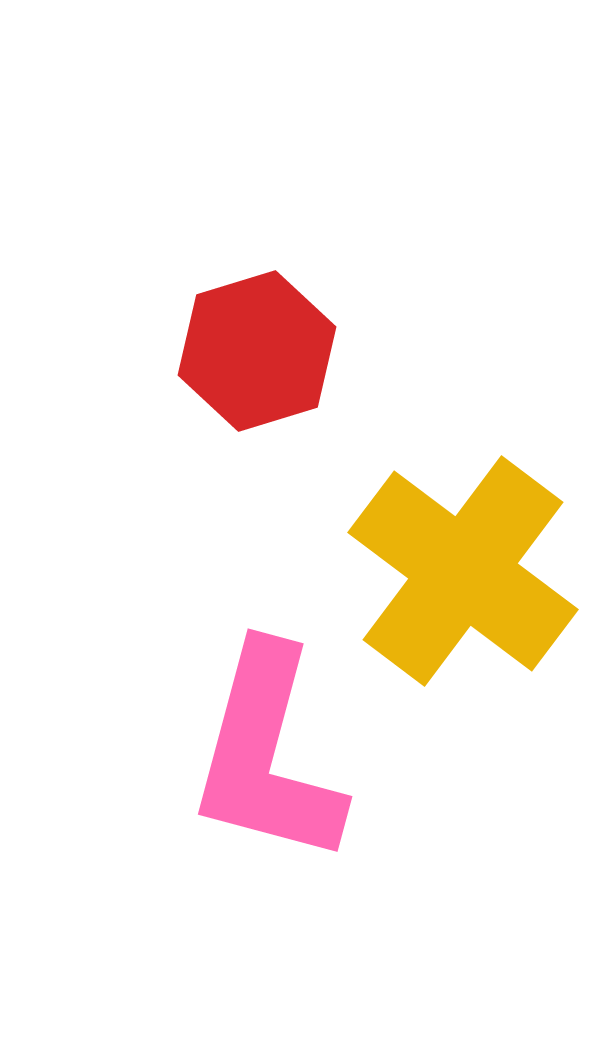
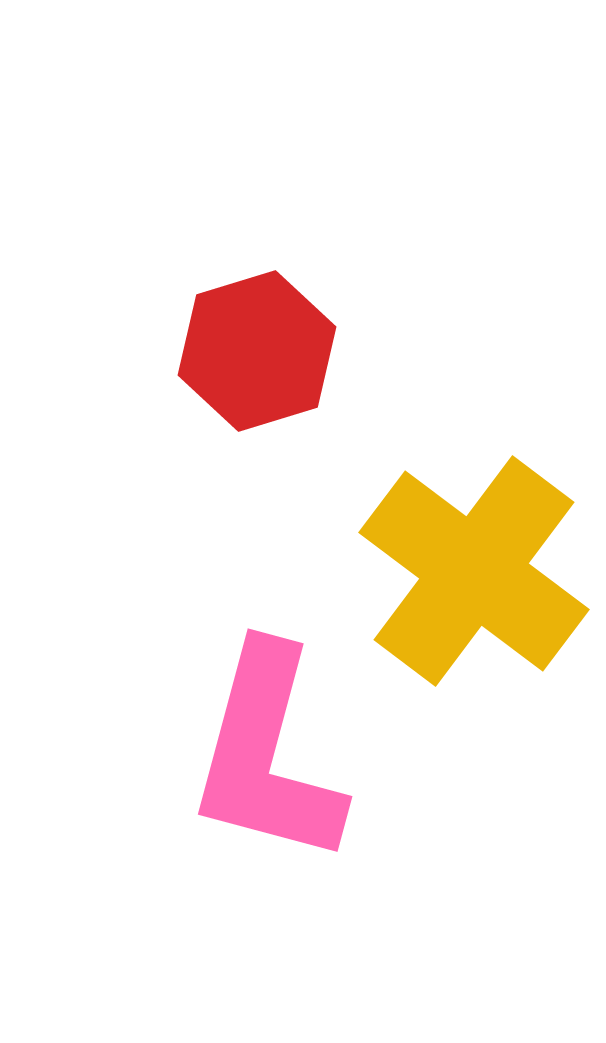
yellow cross: moved 11 px right
